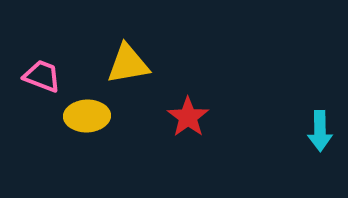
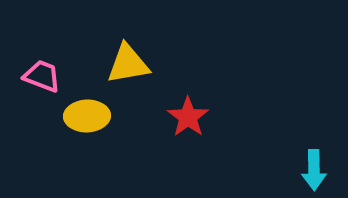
cyan arrow: moved 6 px left, 39 px down
